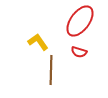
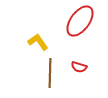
red semicircle: moved 15 px down
brown line: moved 1 px left, 3 px down
